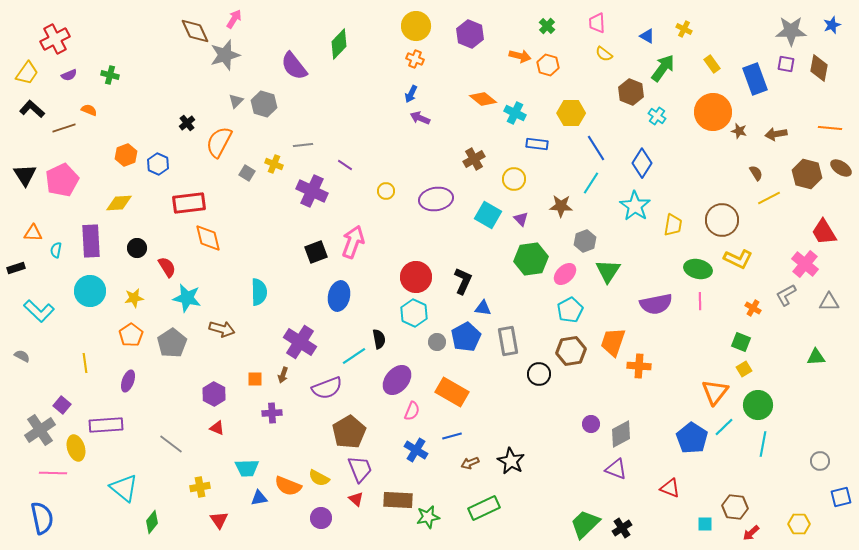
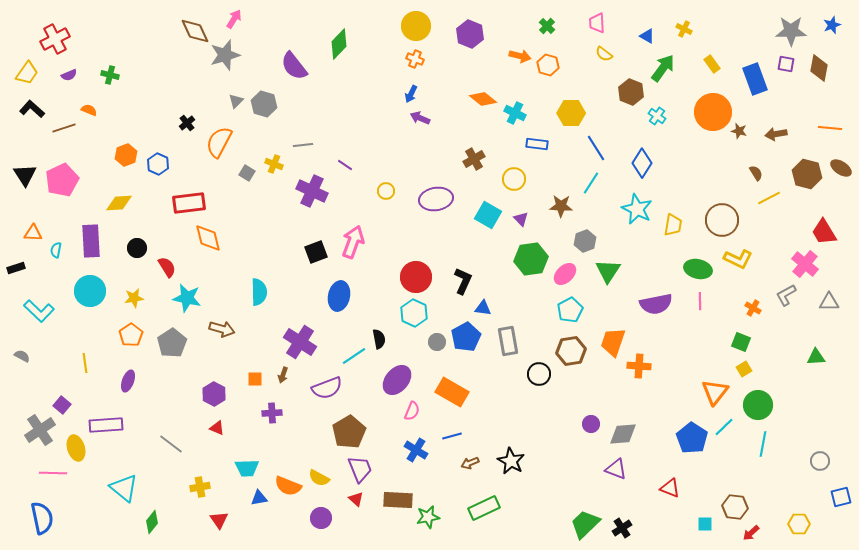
cyan star at (635, 206): moved 2 px right, 3 px down; rotated 8 degrees counterclockwise
gray diamond at (621, 434): moved 2 px right; rotated 24 degrees clockwise
